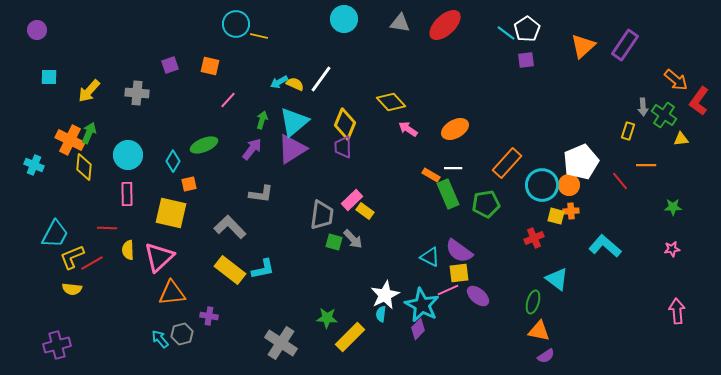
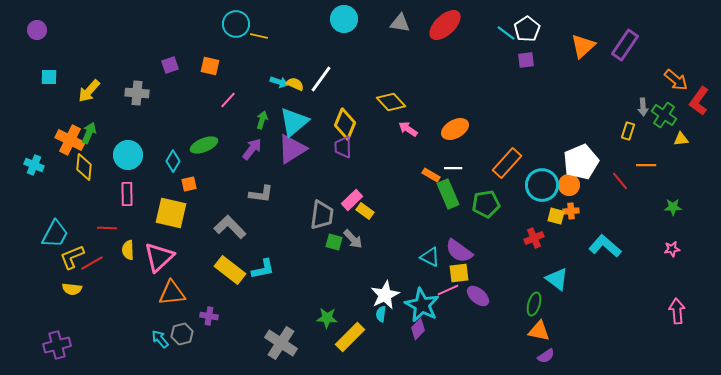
cyan arrow at (279, 82): rotated 132 degrees counterclockwise
green ellipse at (533, 302): moved 1 px right, 2 px down
